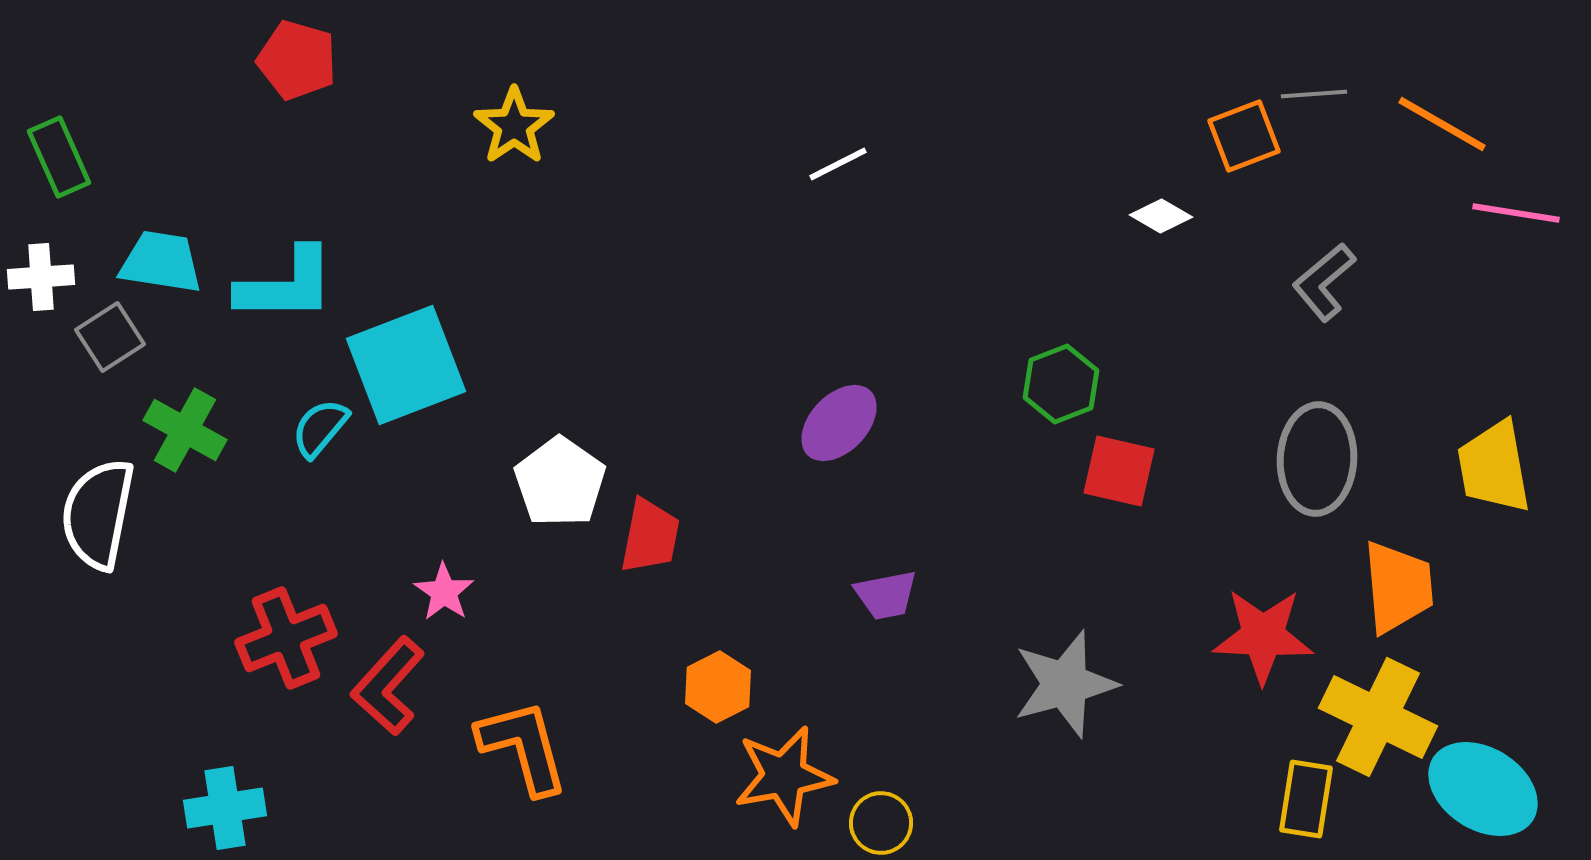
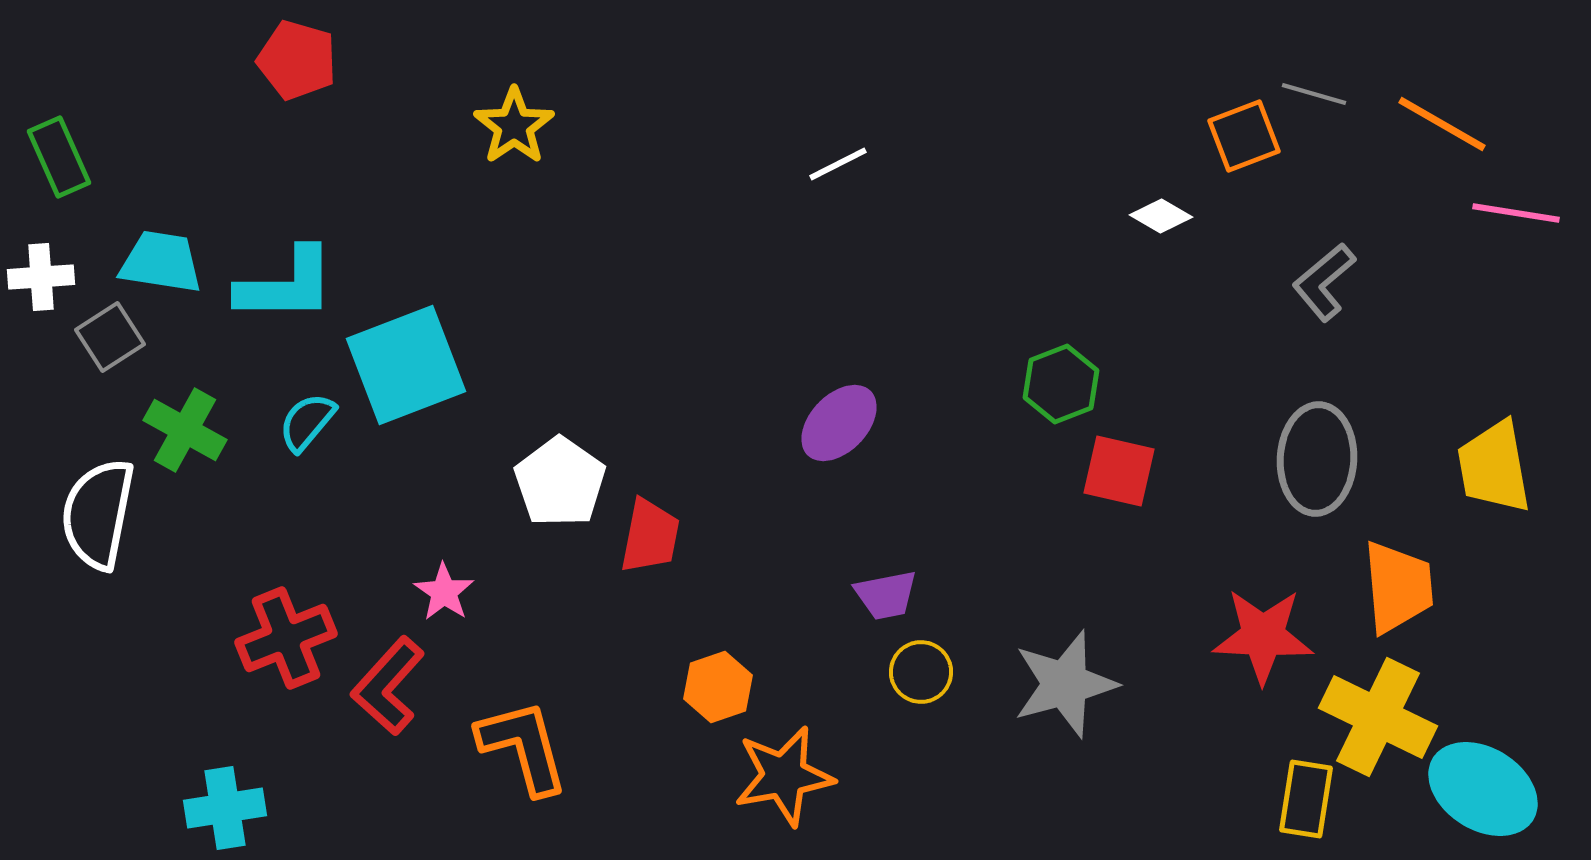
gray line: rotated 20 degrees clockwise
cyan semicircle: moved 13 px left, 6 px up
orange hexagon: rotated 8 degrees clockwise
yellow circle: moved 40 px right, 151 px up
